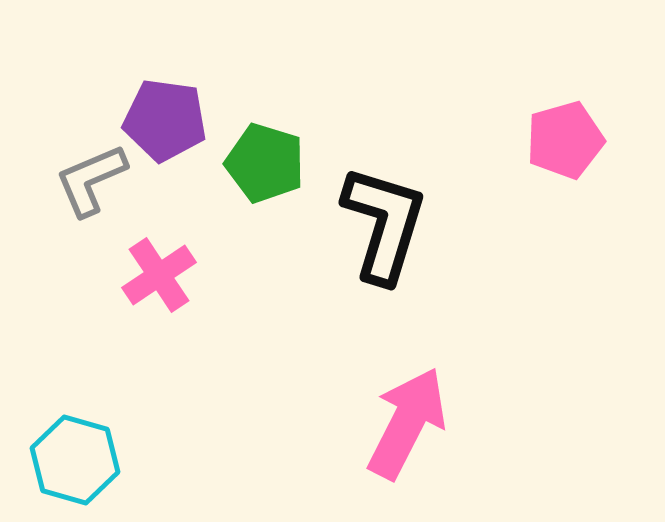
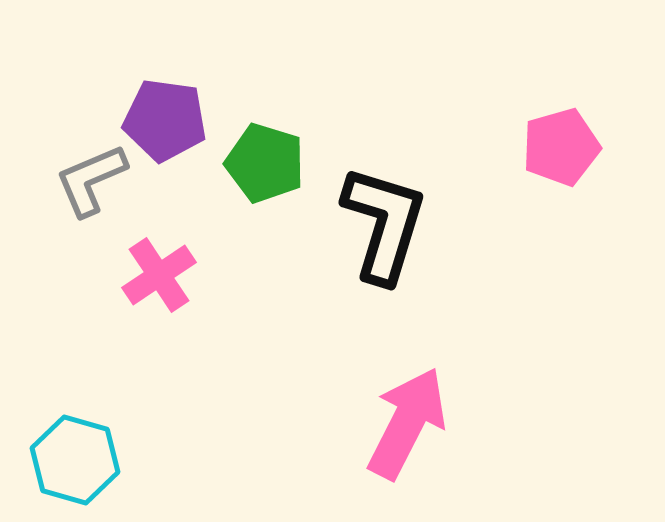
pink pentagon: moved 4 px left, 7 px down
